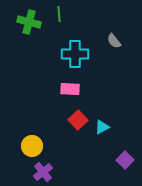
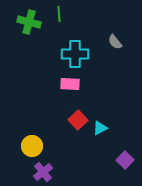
gray semicircle: moved 1 px right, 1 px down
pink rectangle: moved 5 px up
cyan triangle: moved 2 px left, 1 px down
